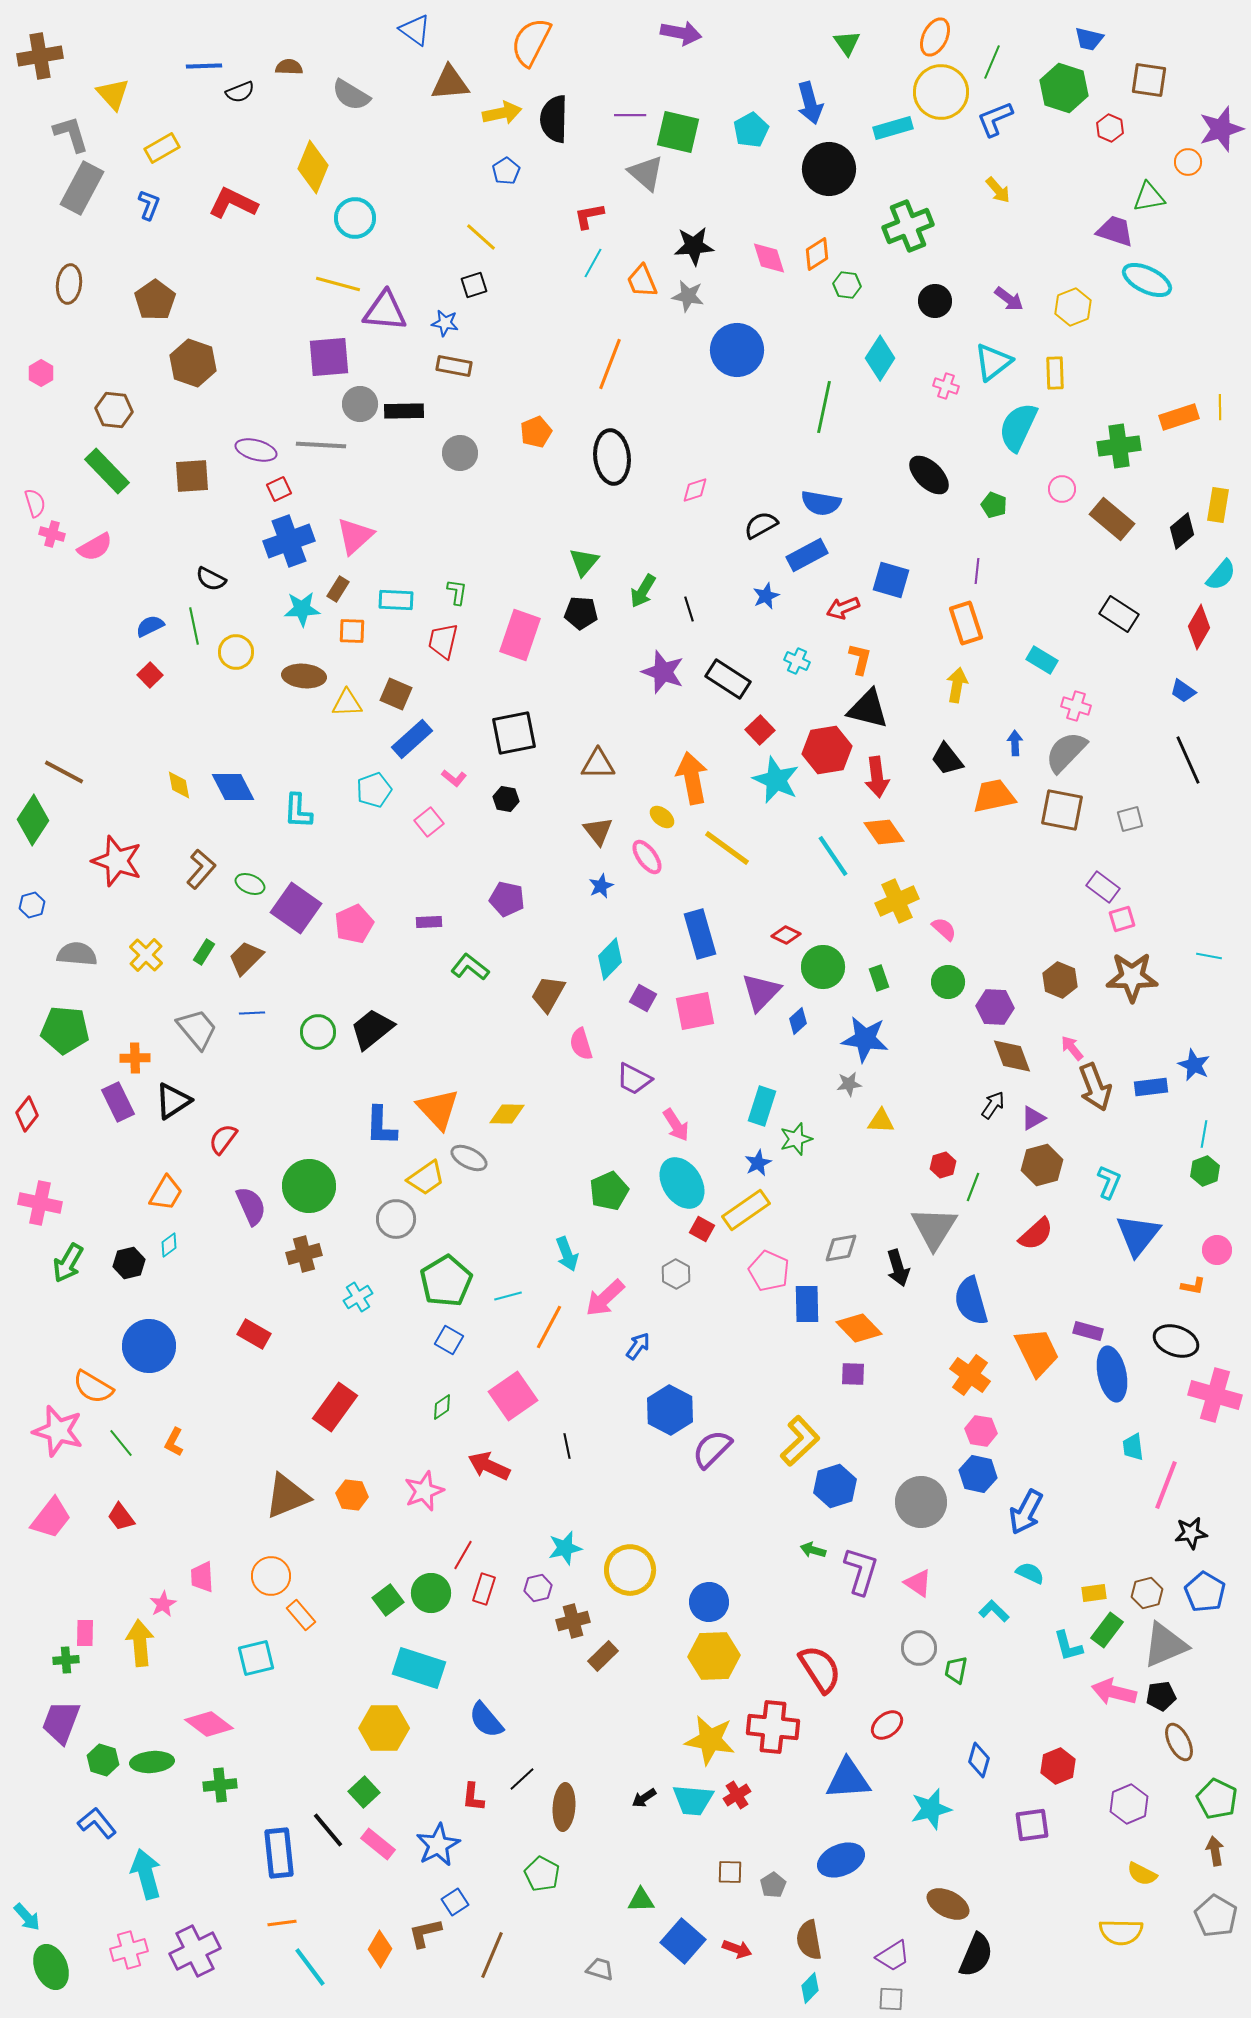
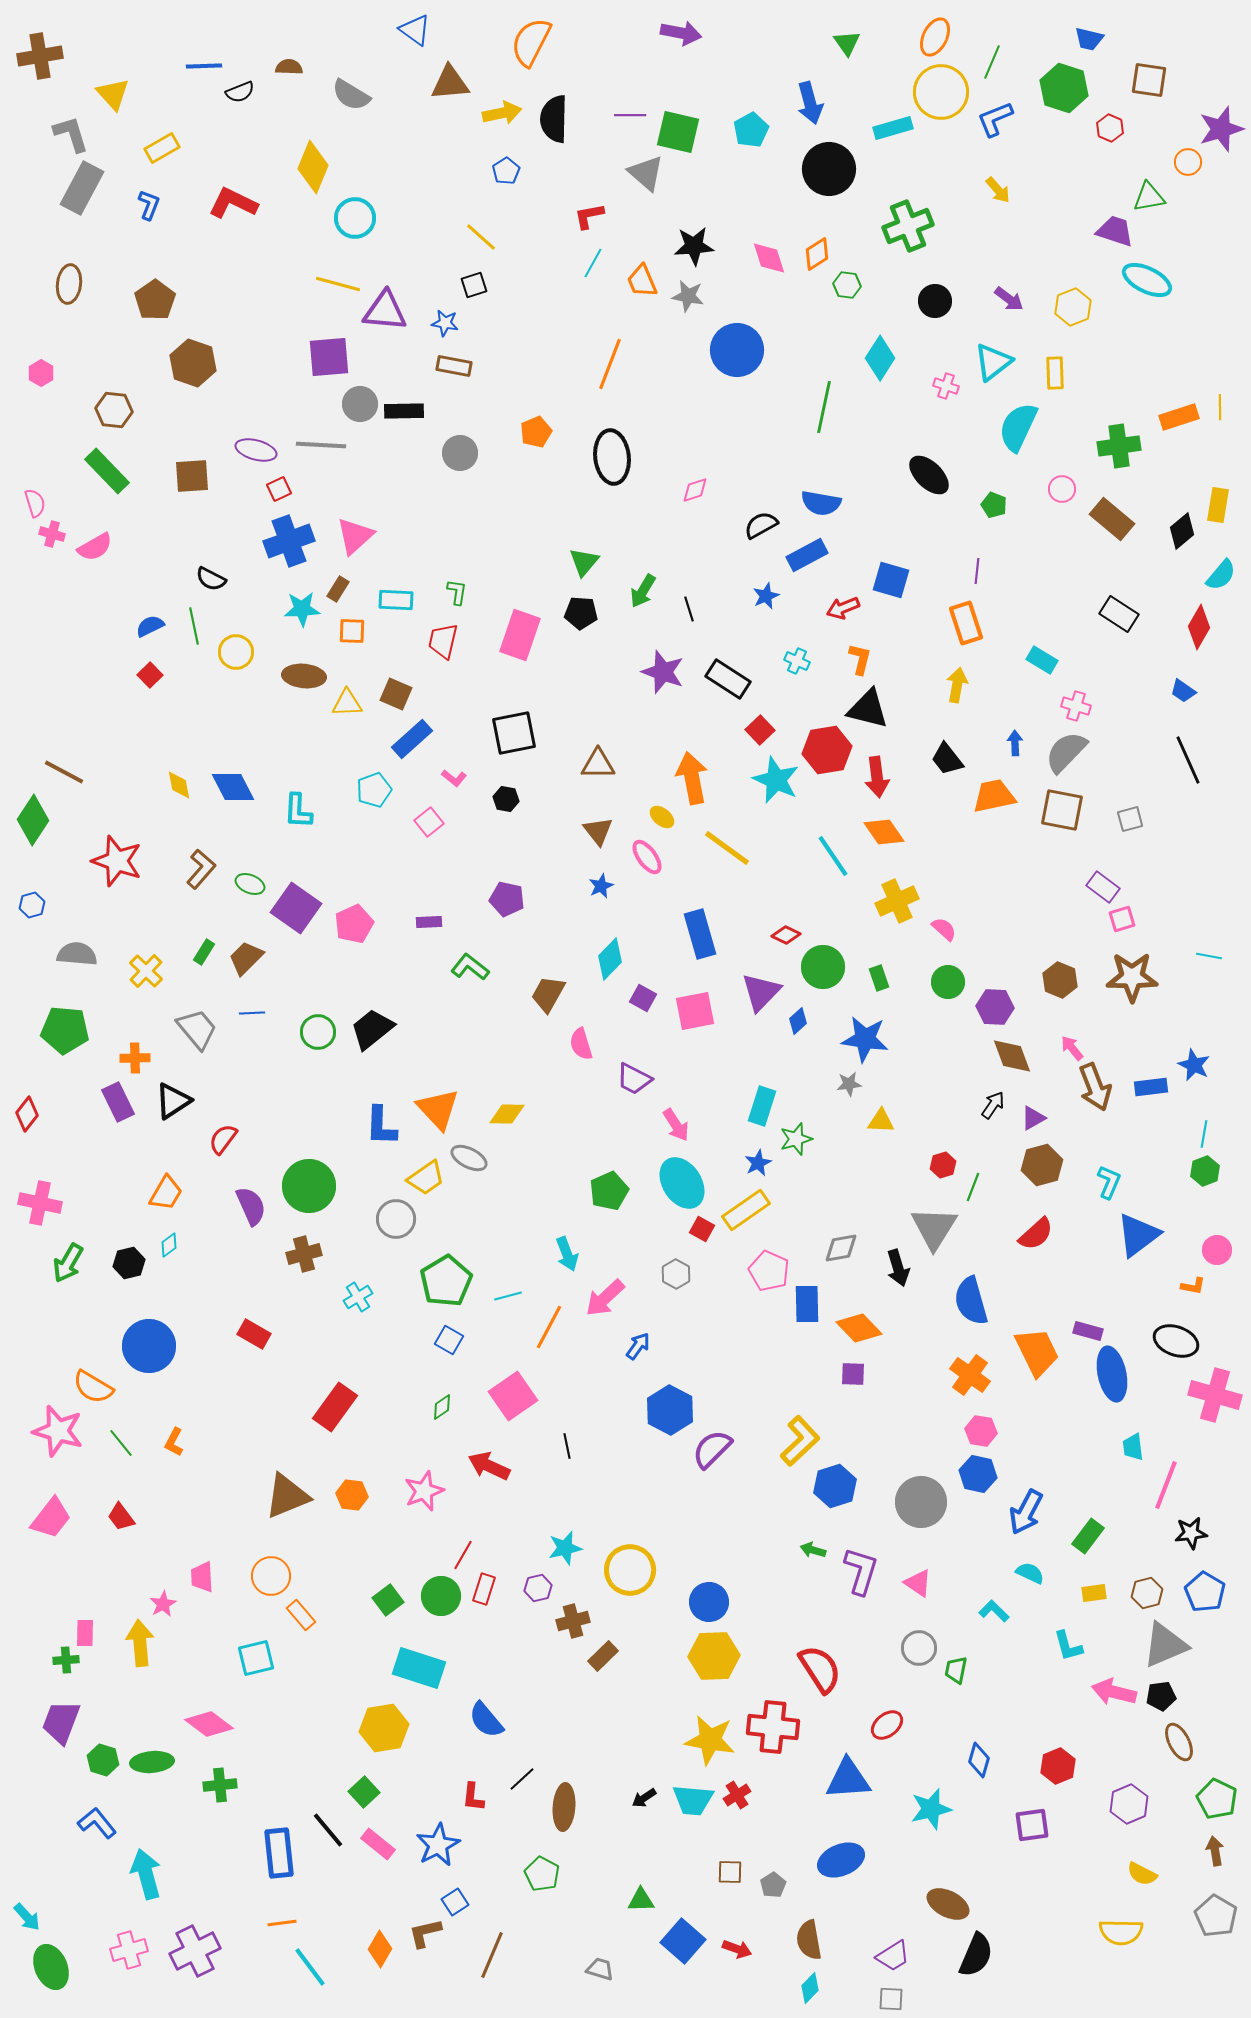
yellow cross at (146, 955): moved 16 px down
blue triangle at (1138, 1235): rotated 15 degrees clockwise
green circle at (431, 1593): moved 10 px right, 3 px down
green rectangle at (1107, 1630): moved 19 px left, 94 px up
yellow hexagon at (384, 1728): rotated 9 degrees counterclockwise
